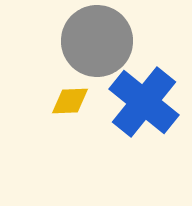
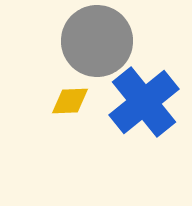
blue cross: rotated 12 degrees clockwise
